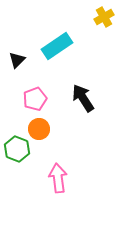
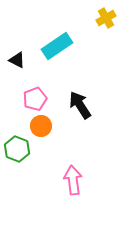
yellow cross: moved 2 px right, 1 px down
black triangle: rotated 48 degrees counterclockwise
black arrow: moved 3 px left, 7 px down
orange circle: moved 2 px right, 3 px up
pink arrow: moved 15 px right, 2 px down
